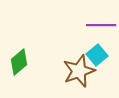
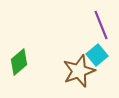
purple line: rotated 68 degrees clockwise
